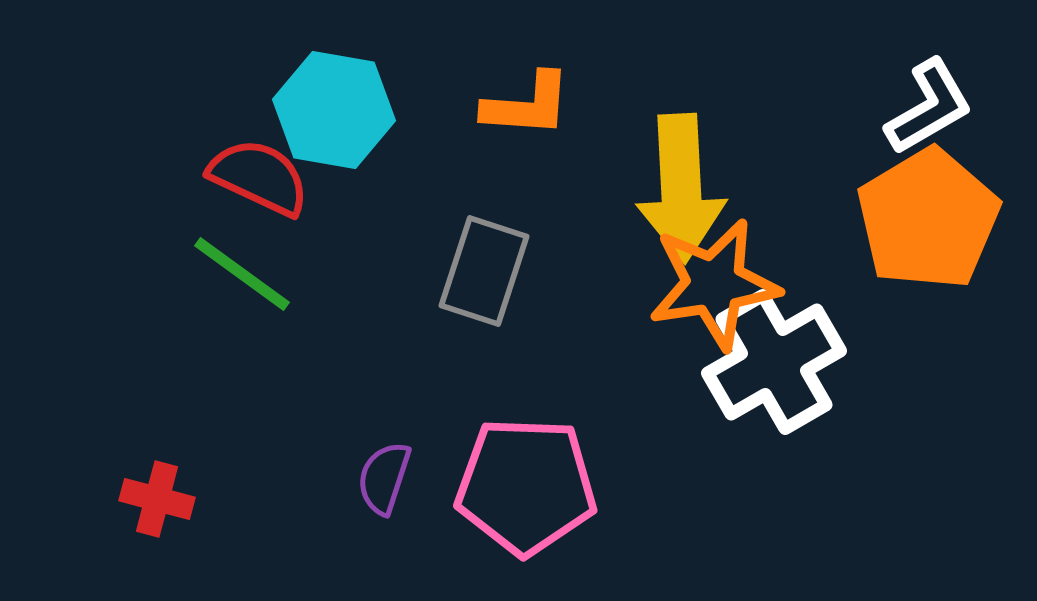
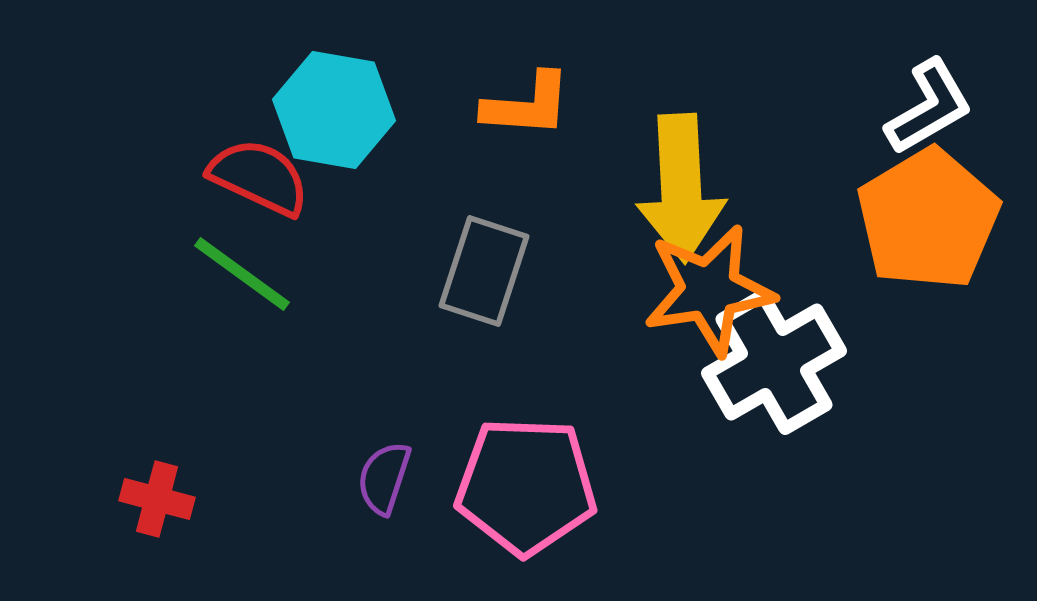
orange star: moved 5 px left, 6 px down
